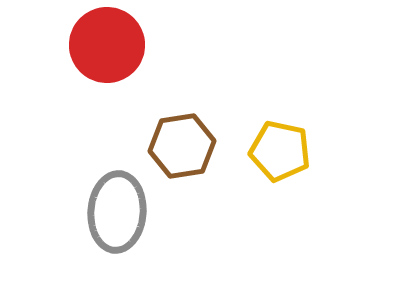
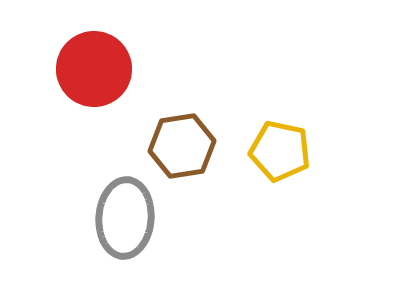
red circle: moved 13 px left, 24 px down
gray ellipse: moved 8 px right, 6 px down
